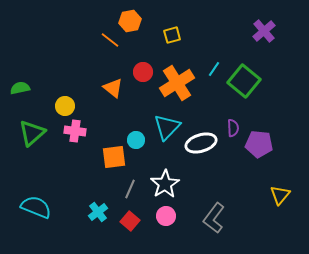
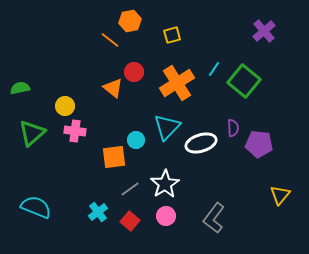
red circle: moved 9 px left
gray line: rotated 30 degrees clockwise
